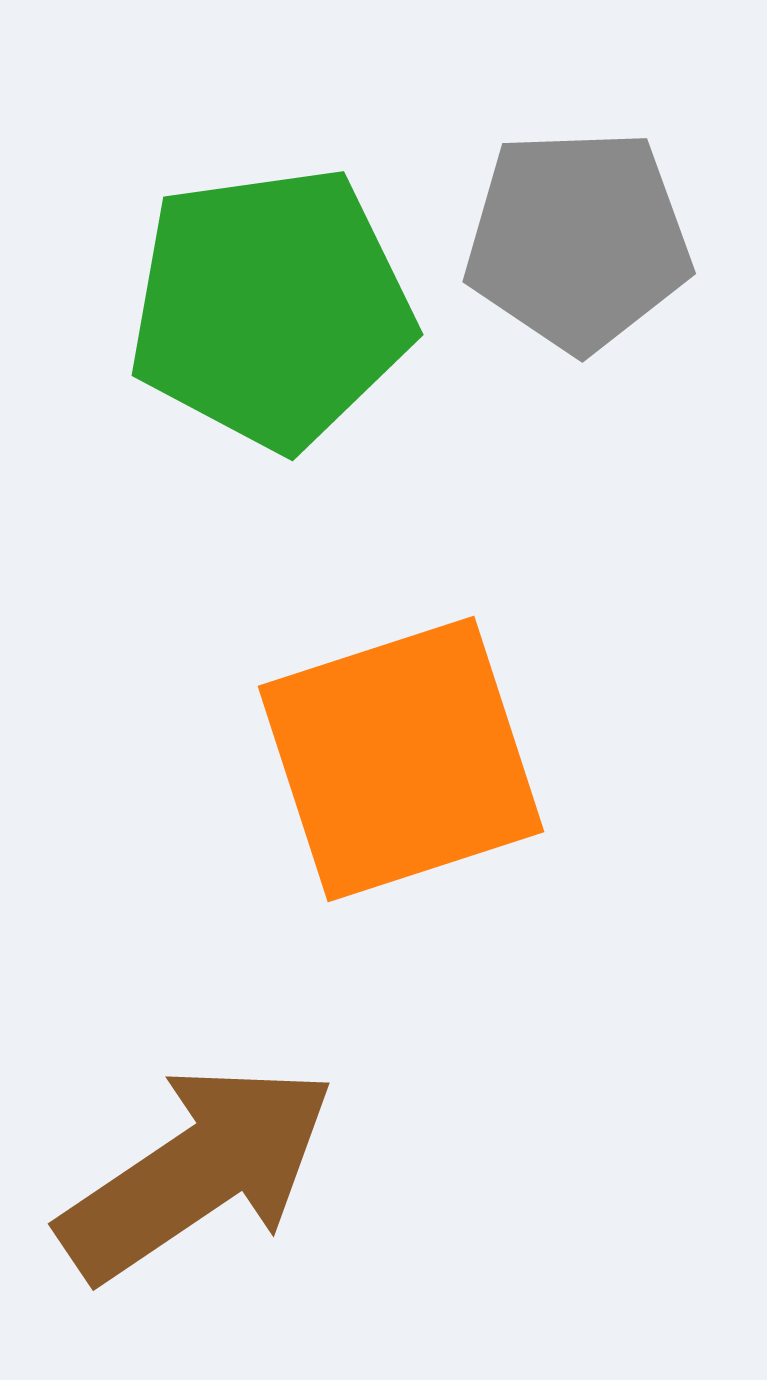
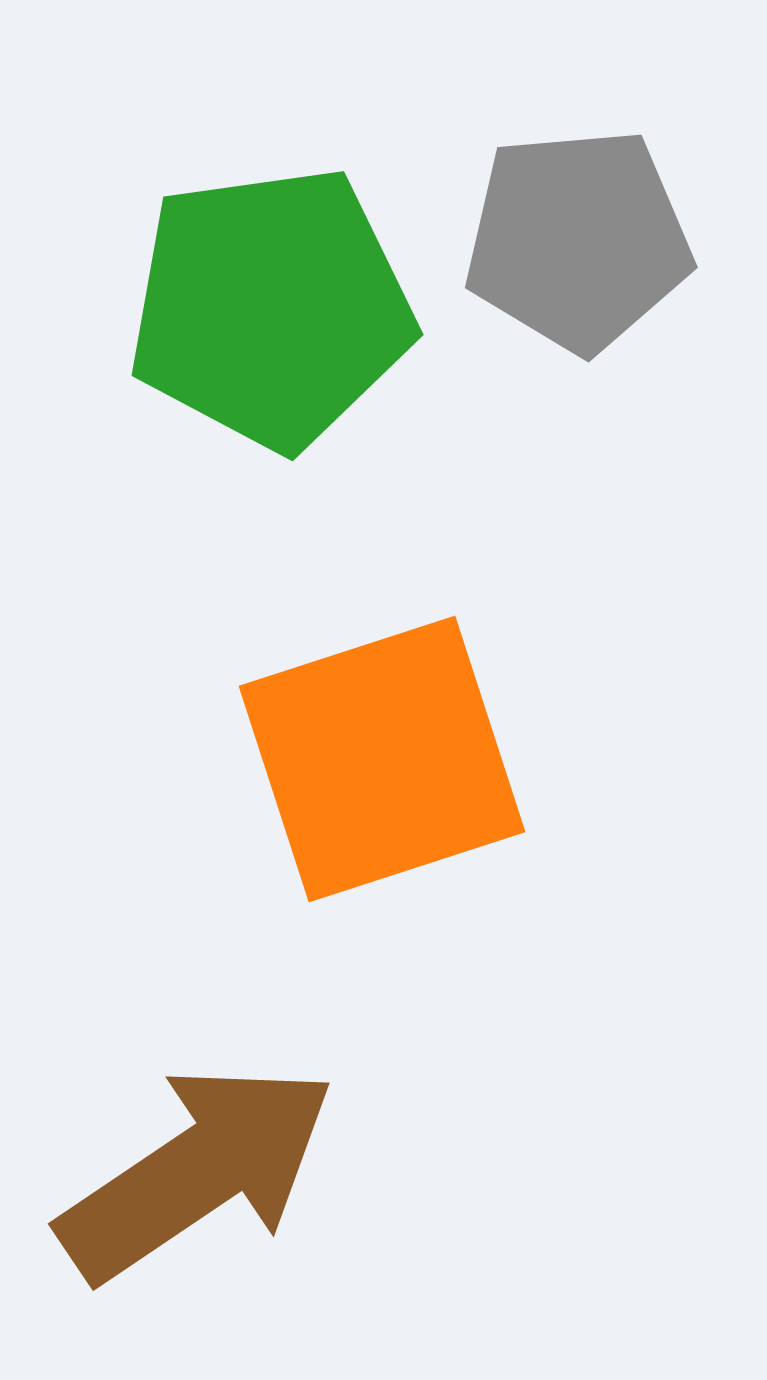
gray pentagon: rotated 3 degrees counterclockwise
orange square: moved 19 px left
